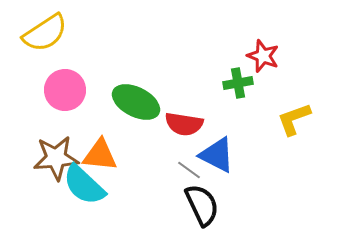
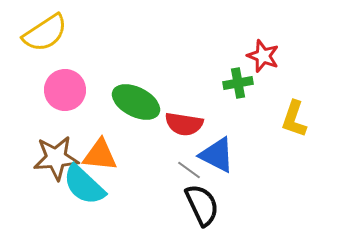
yellow L-shape: rotated 51 degrees counterclockwise
